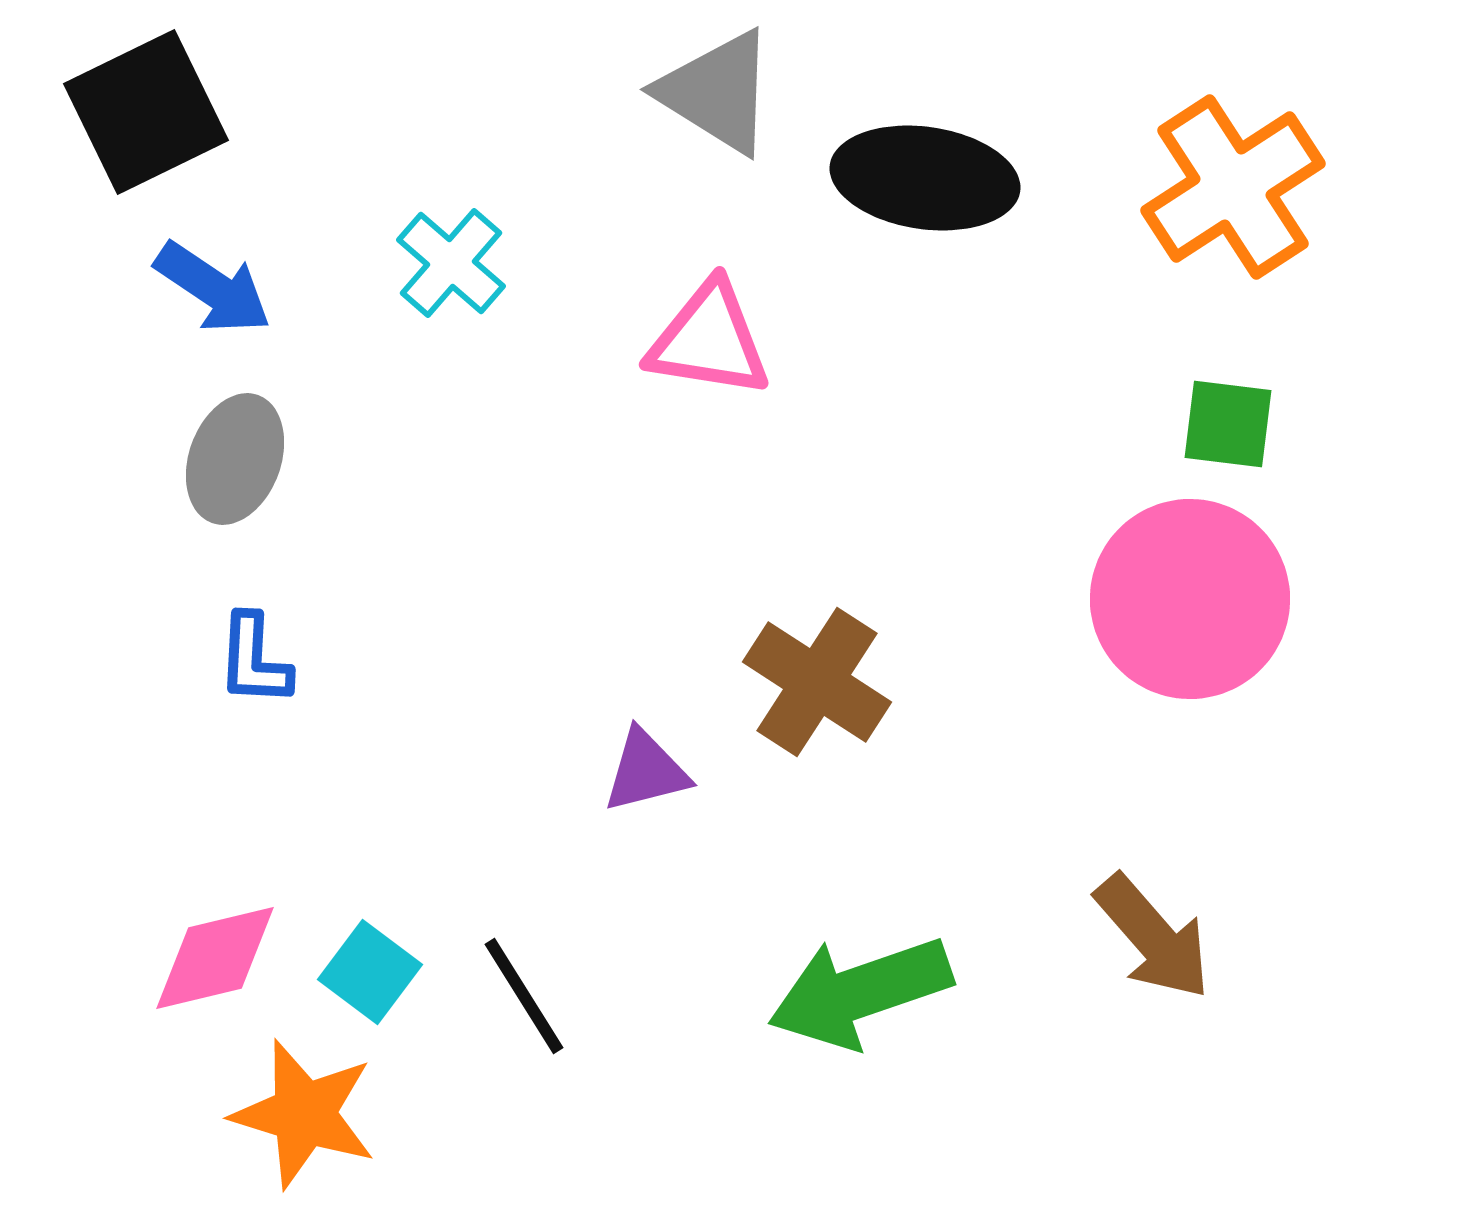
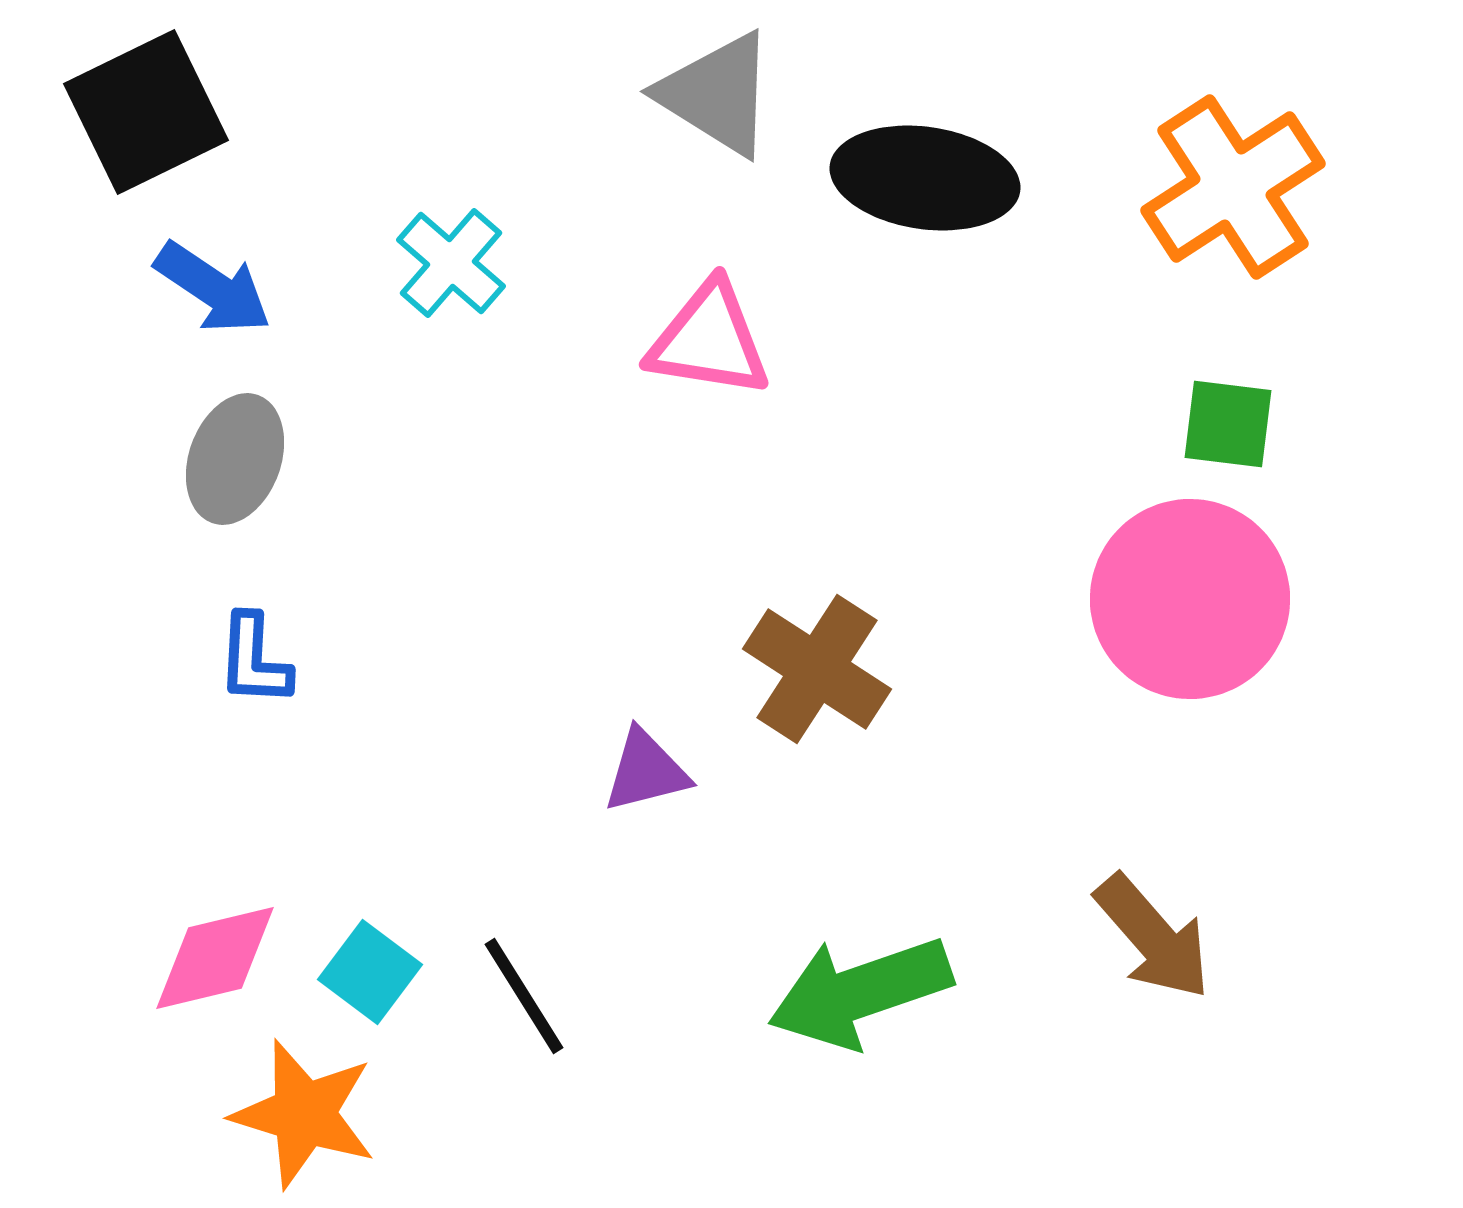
gray triangle: moved 2 px down
brown cross: moved 13 px up
